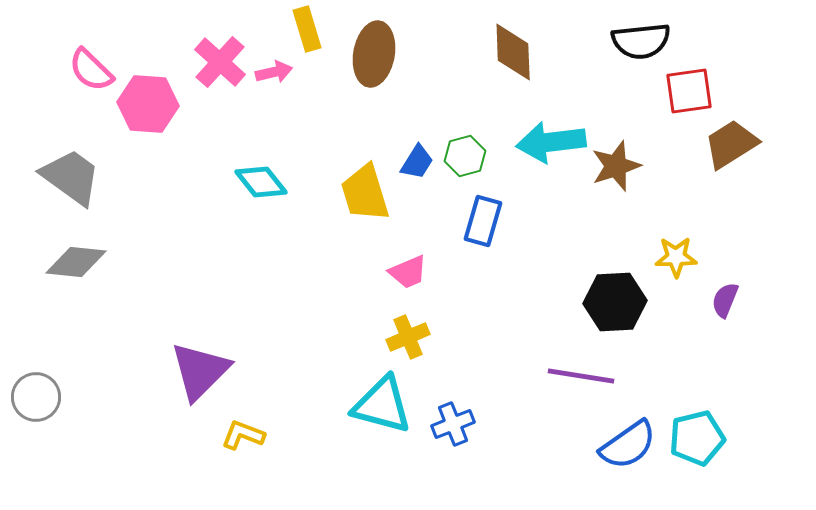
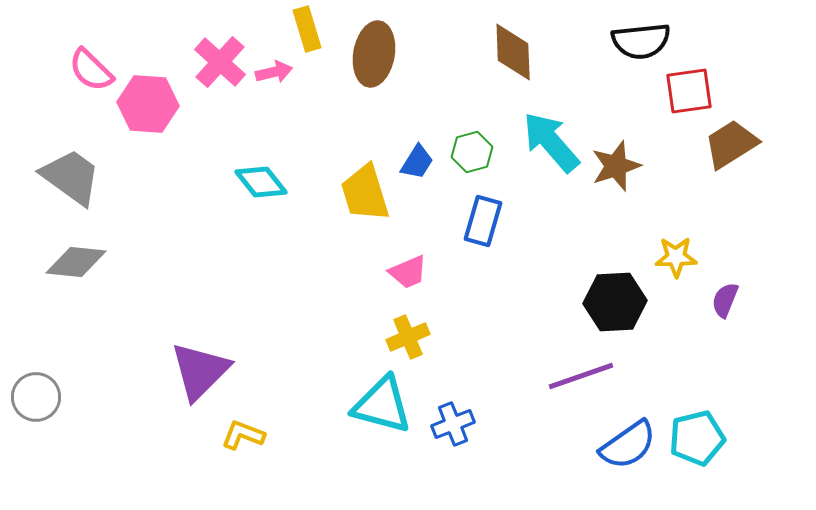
cyan arrow: rotated 56 degrees clockwise
green hexagon: moved 7 px right, 4 px up
purple line: rotated 28 degrees counterclockwise
